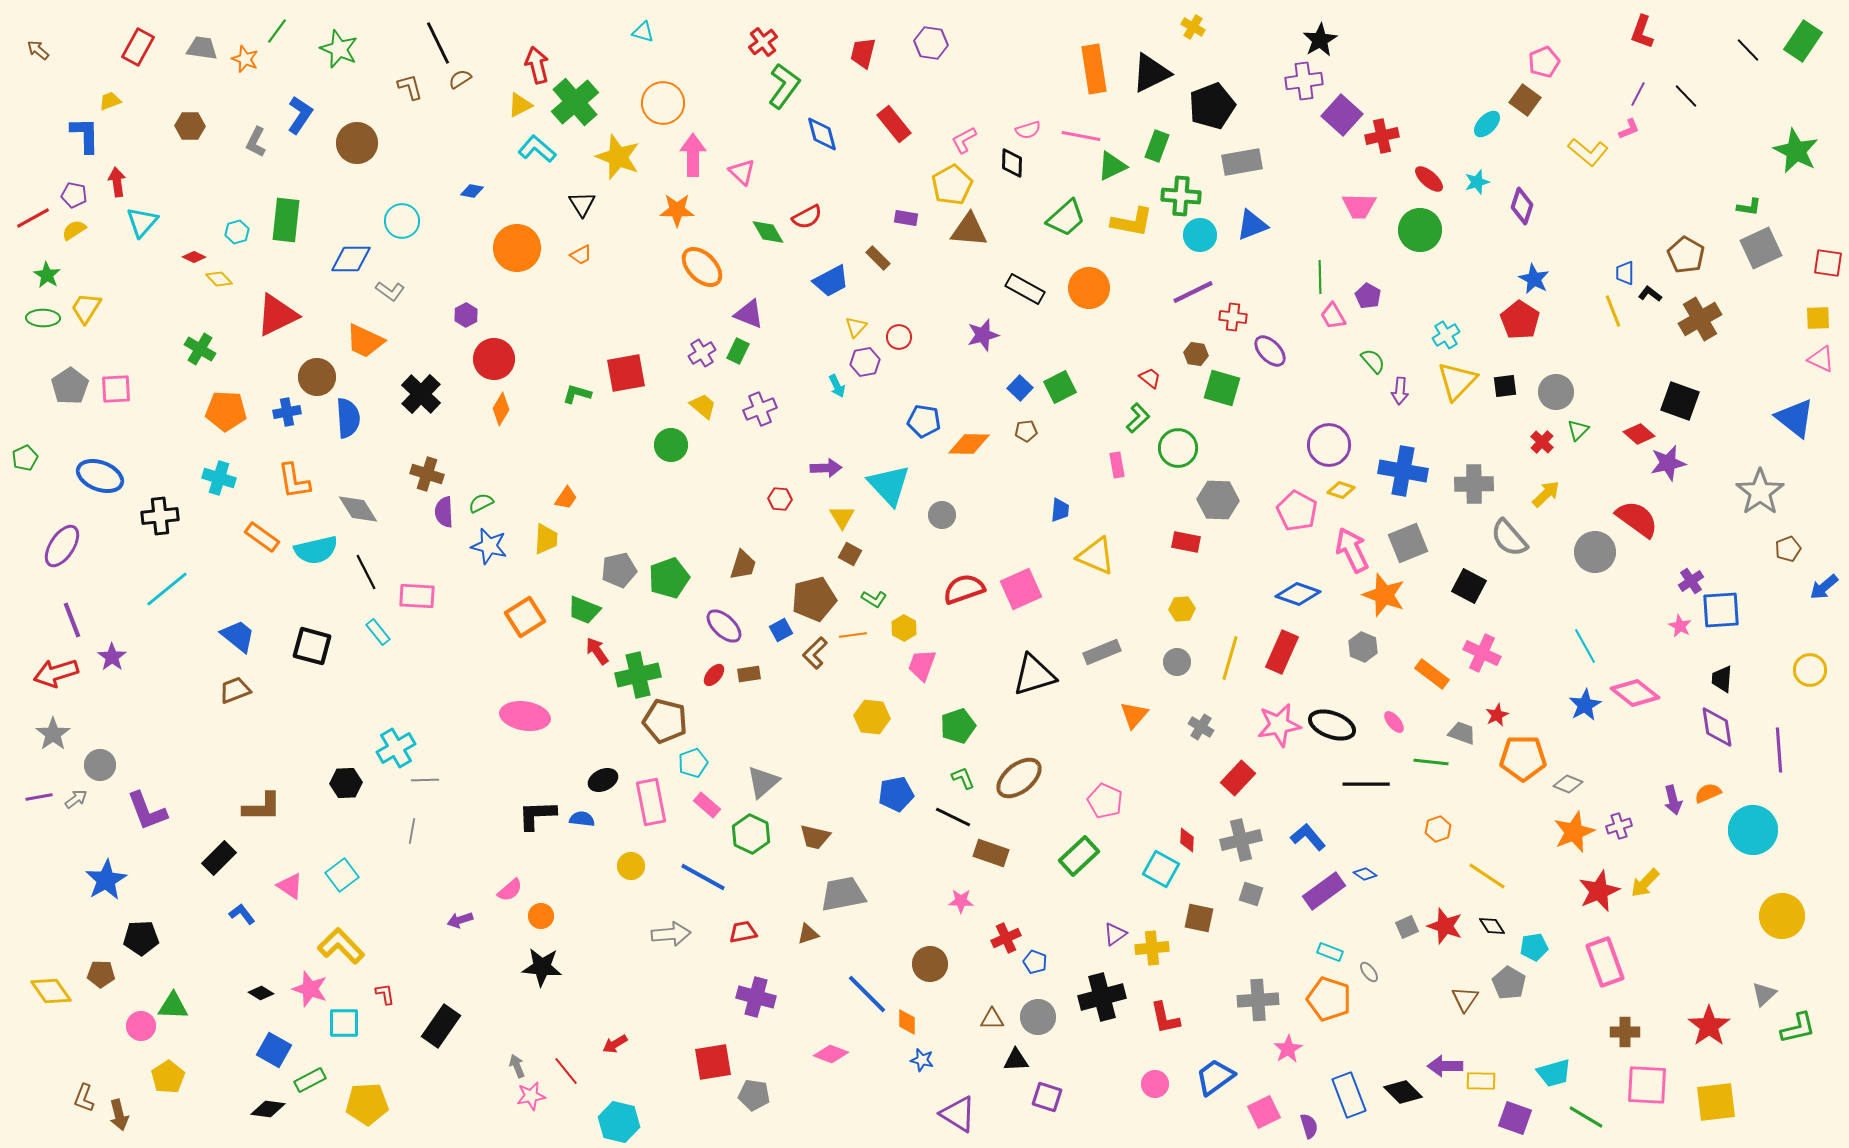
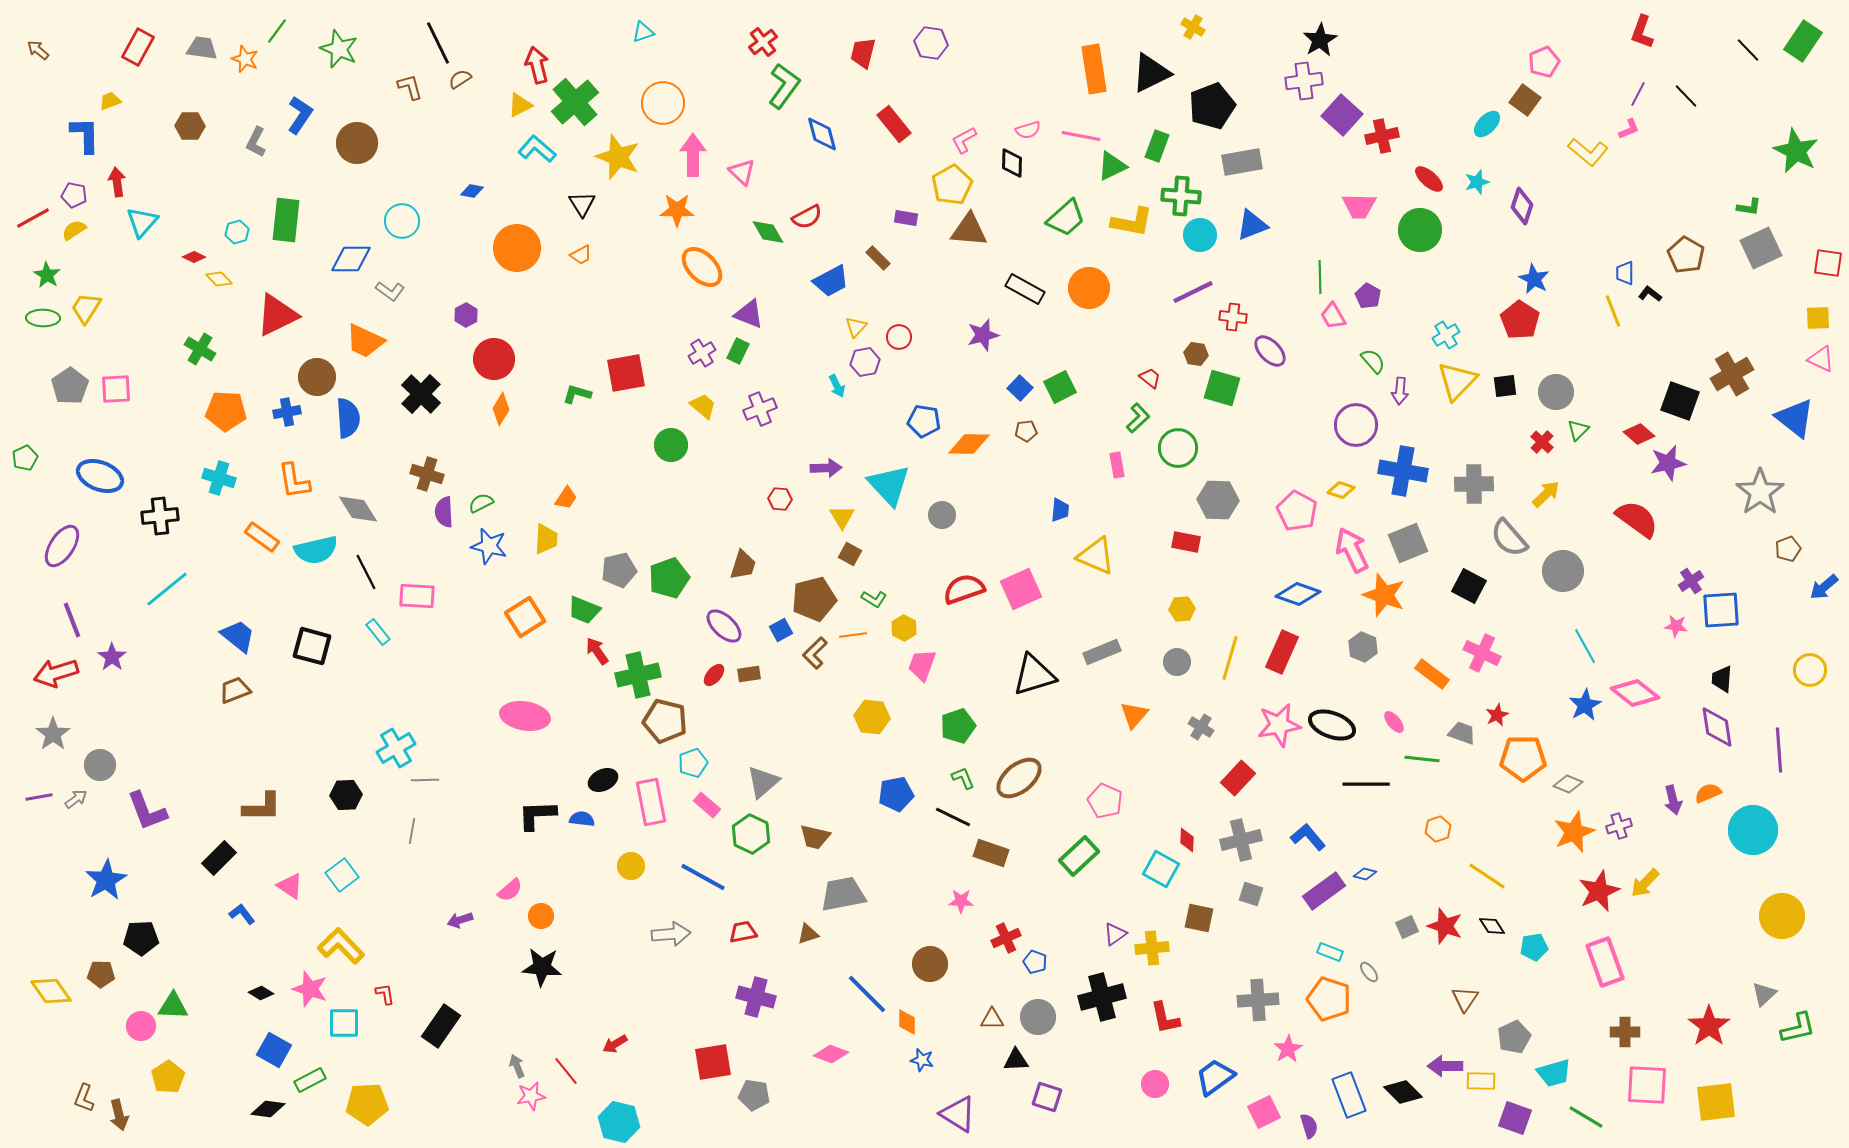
cyan triangle at (643, 32): rotated 35 degrees counterclockwise
brown cross at (1700, 319): moved 32 px right, 55 px down
purple circle at (1329, 445): moved 27 px right, 20 px up
gray circle at (1595, 552): moved 32 px left, 19 px down
pink star at (1680, 626): moved 4 px left; rotated 20 degrees counterclockwise
green line at (1431, 762): moved 9 px left, 3 px up
black hexagon at (346, 783): moved 12 px down
blue diamond at (1365, 874): rotated 20 degrees counterclockwise
gray pentagon at (1509, 983): moved 5 px right, 54 px down; rotated 16 degrees clockwise
